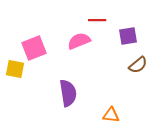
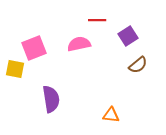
purple square: rotated 24 degrees counterclockwise
pink semicircle: moved 3 px down; rotated 10 degrees clockwise
purple semicircle: moved 17 px left, 6 px down
